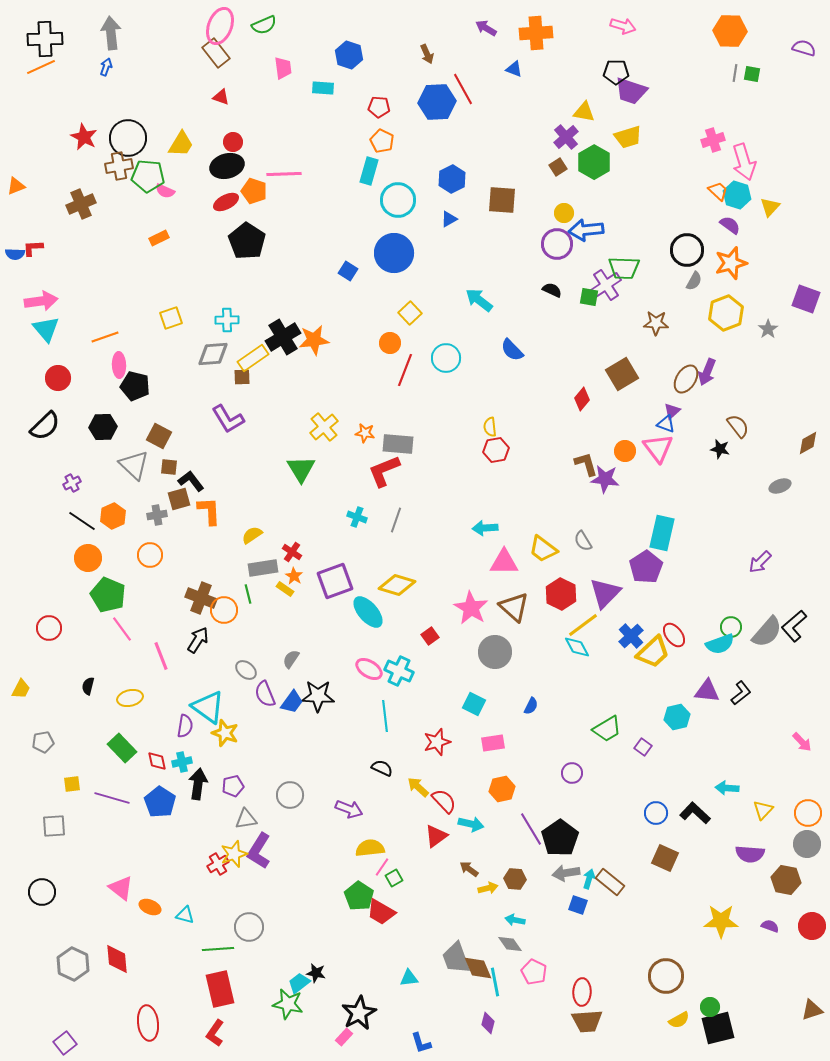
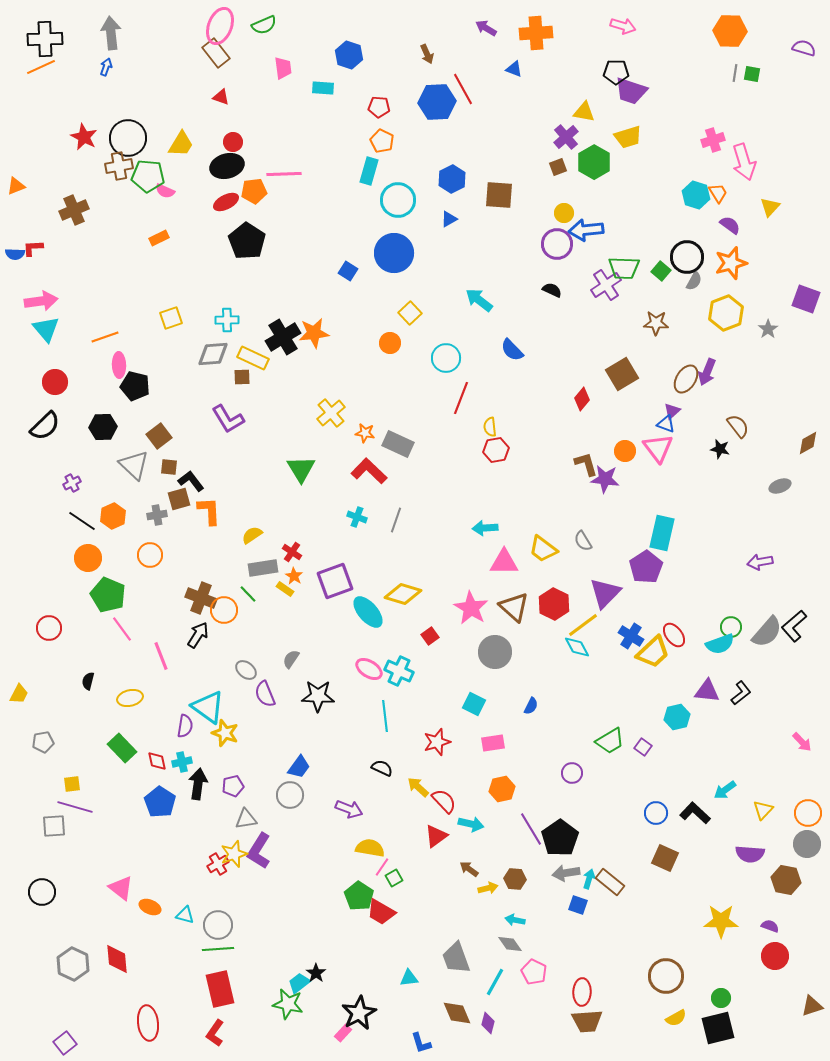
brown square at (558, 167): rotated 12 degrees clockwise
orange pentagon at (254, 191): rotated 25 degrees counterclockwise
orange trapezoid at (718, 191): moved 2 px down; rotated 15 degrees clockwise
cyan hexagon at (737, 195): moved 41 px left
brown square at (502, 200): moved 3 px left, 5 px up
brown cross at (81, 204): moved 7 px left, 6 px down
black circle at (687, 250): moved 7 px down
green square at (589, 297): moved 72 px right, 26 px up; rotated 30 degrees clockwise
orange star at (314, 340): moved 7 px up
yellow rectangle at (253, 358): rotated 60 degrees clockwise
red line at (405, 370): moved 56 px right, 28 px down
red circle at (58, 378): moved 3 px left, 4 px down
yellow cross at (324, 427): moved 7 px right, 14 px up
brown square at (159, 436): rotated 25 degrees clockwise
gray rectangle at (398, 444): rotated 20 degrees clockwise
red L-shape at (384, 471): moved 15 px left; rotated 66 degrees clockwise
purple arrow at (760, 562): rotated 35 degrees clockwise
yellow diamond at (397, 585): moved 6 px right, 9 px down
green line at (248, 594): rotated 30 degrees counterclockwise
red hexagon at (561, 594): moved 7 px left, 10 px down
blue cross at (631, 636): rotated 15 degrees counterclockwise
black arrow at (198, 640): moved 5 px up
black semicircle at (88, 686): moved 5 px up
yellow trapezoid at (21, 689): moved 2 px left, 5 px down
blue trapezoid at (292, 702): moved 7 px right, 65 px down
green trapezoid at (607, 729): moved 3 px right, 12 px down
cyan arrow at (727, 788): moved 2 px left, 2 px down; rotated 40 degrees counterclockwise
purple line at (112, 798): moved 37 px left, 9 px down
yellow semicircle at (370, 848): rotated 16 degrees clockwise
red circle at (812, 926): moved 37 px left, 30 px down
gray circle at (249, 927): moved 31 px left, 2 px up
brown diamond at (478, 968): moved 21 px left, 45 px down
black star at (316, 973): rotated 24 degrees clockwise
cyan line at (495, 982): rotated 40 degrees clockwise
green circle at (710, 1007): moved 11 px right, 9 px up
brown triangle at (812, 1010): moved 4 px up
yellow semicircle at (679, 1020): moved 3 px left, 2 px up
pink rectangle at (344, 1037): moved 1 px left, 4 px up
